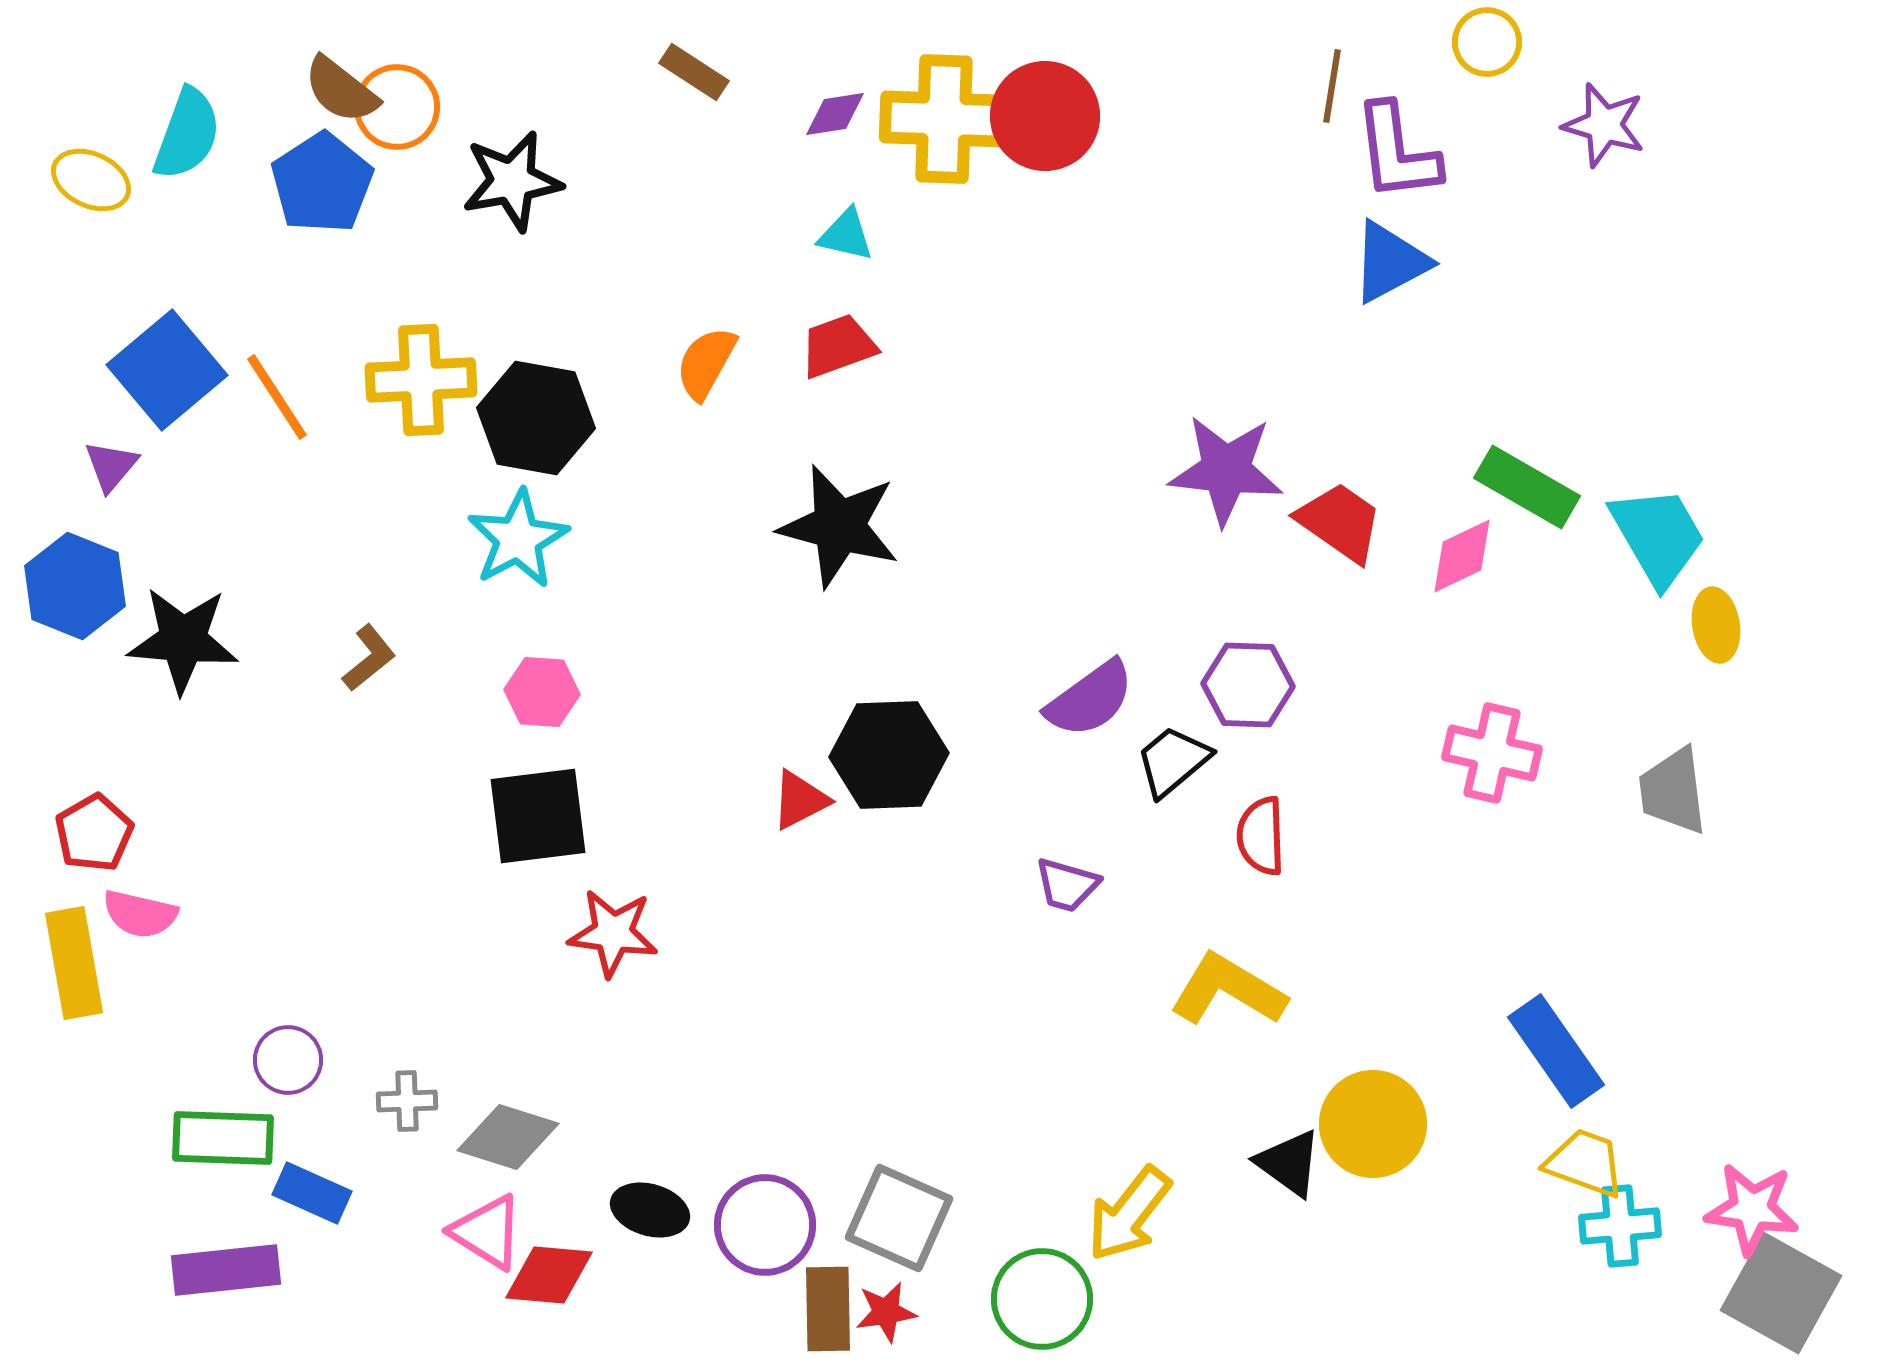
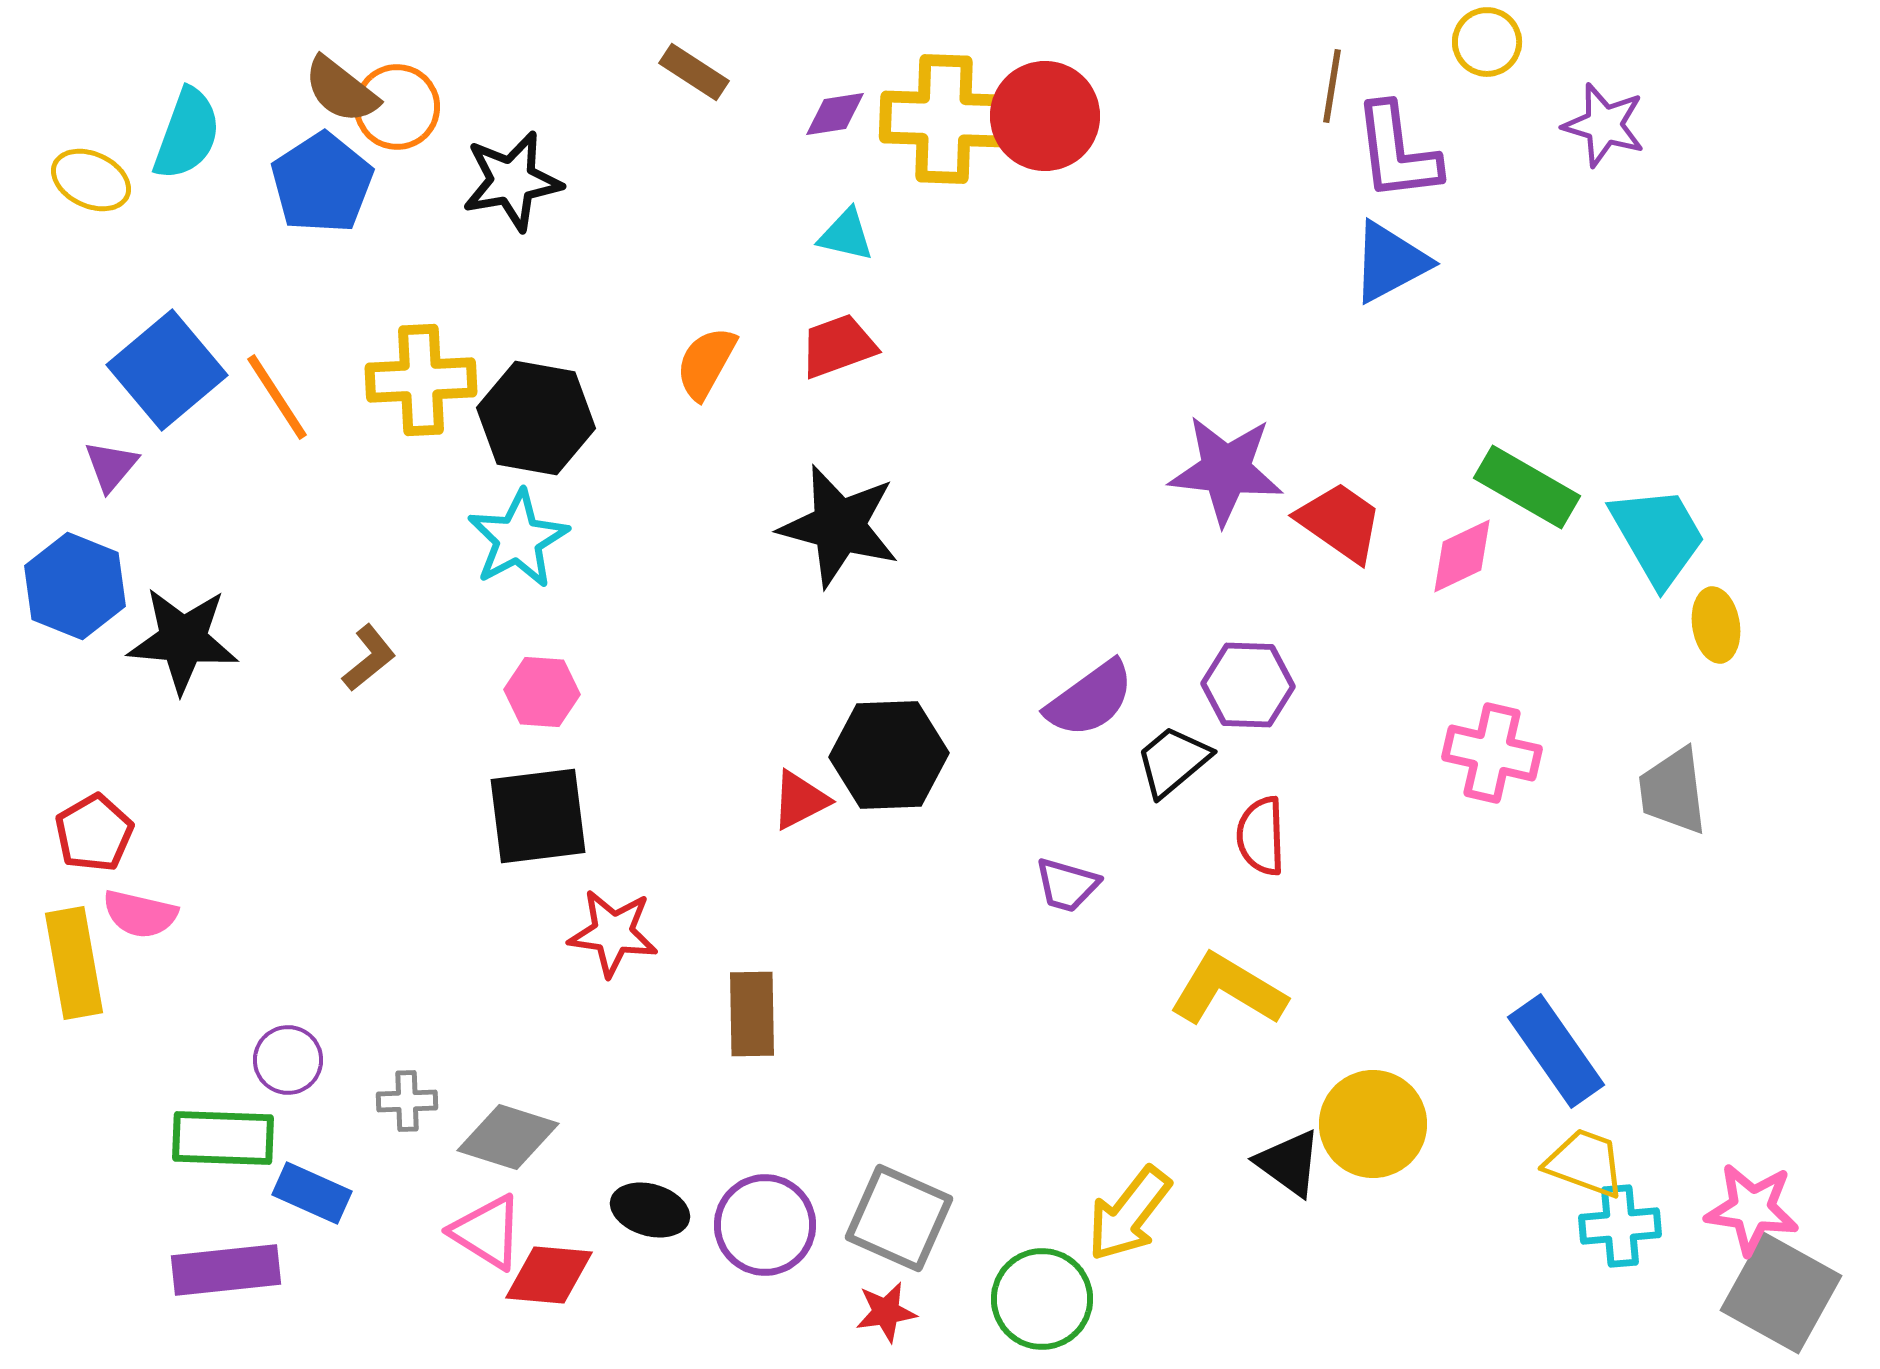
brown rectangle at (828, 1309): moved 76 px left, 295 px up
